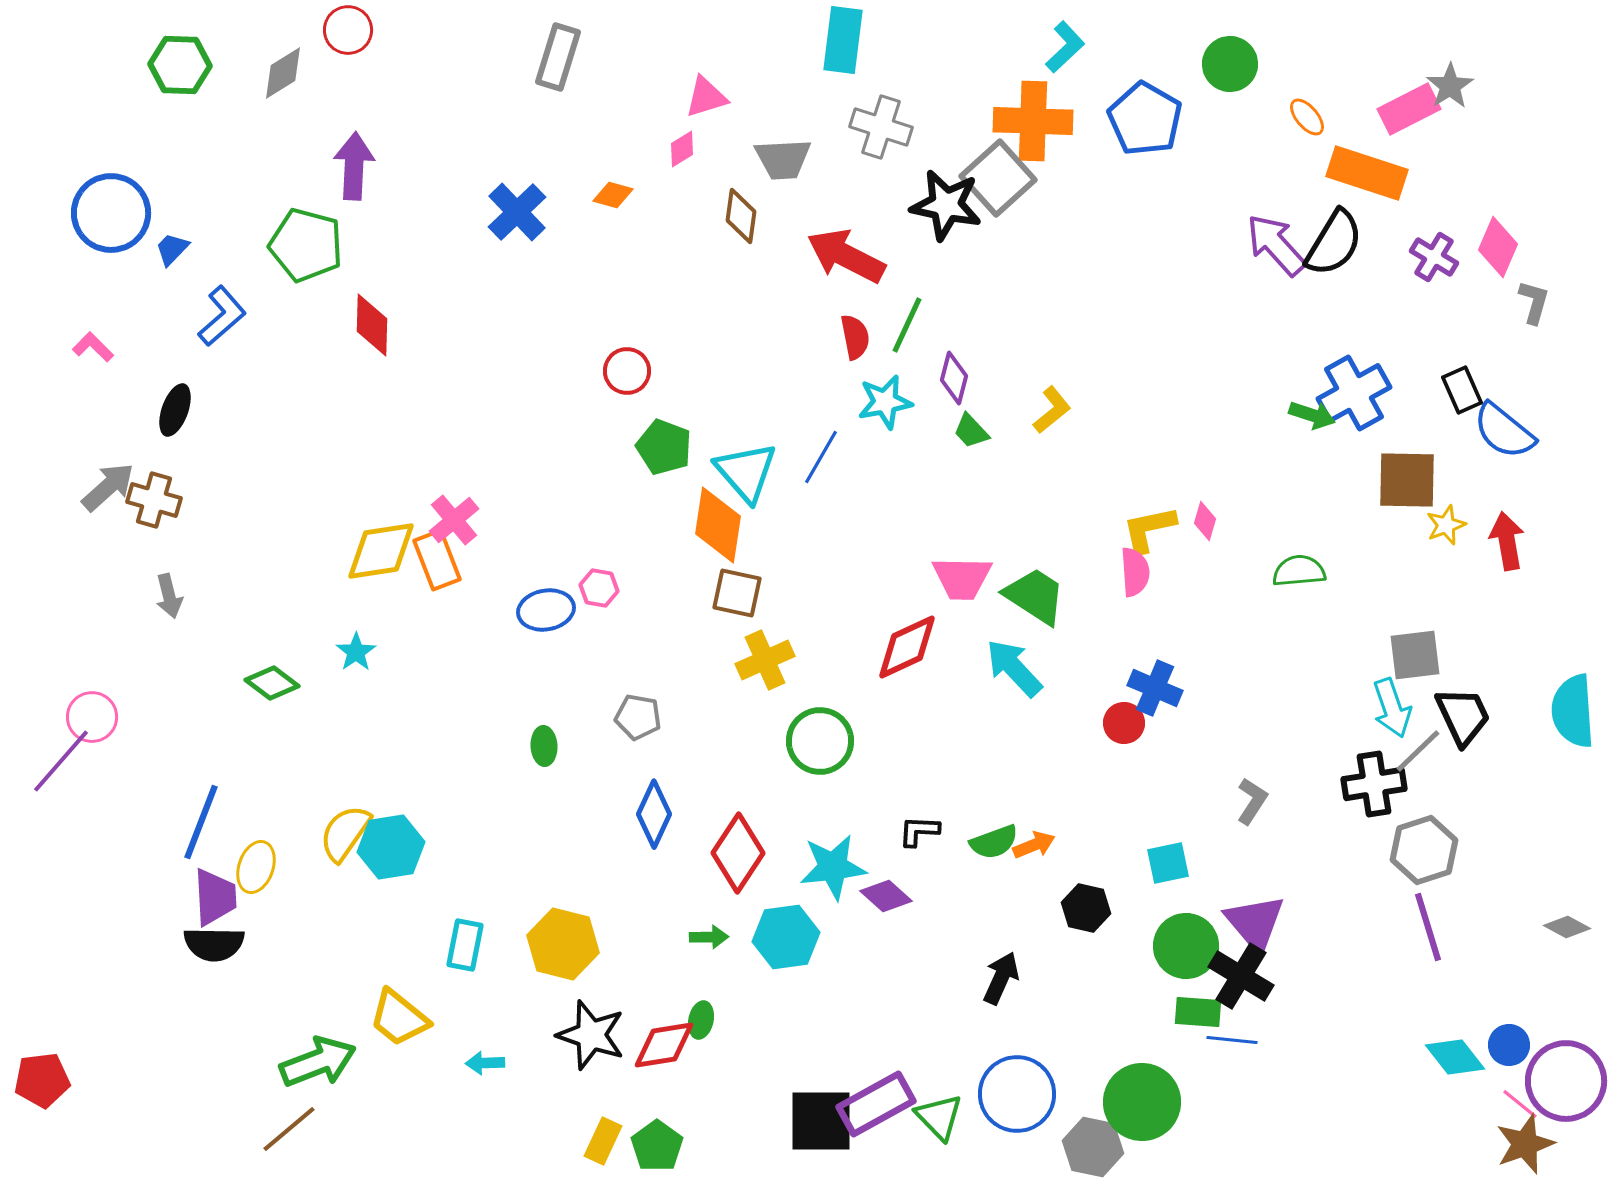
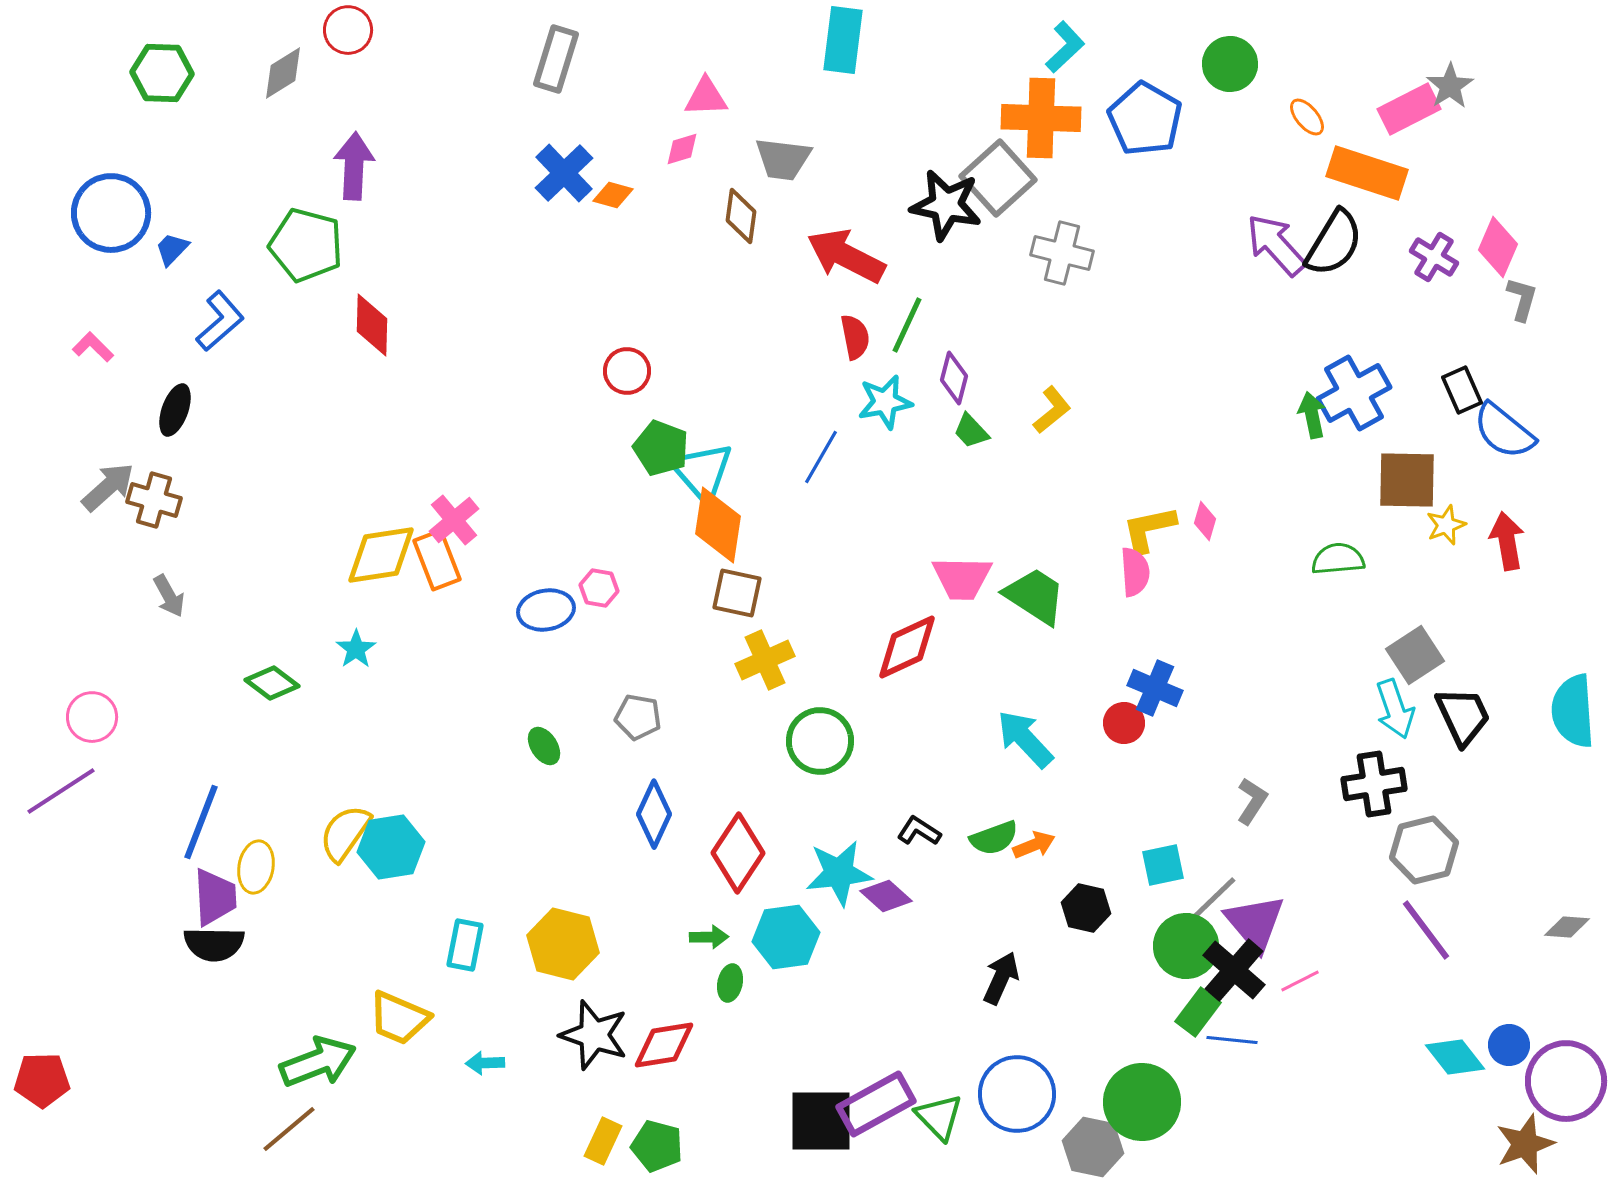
gray rectangle at (558, 57): moved 2 px left, 2 px down
green hexagon at (180, 65): moved 18 px left, 8 px down
pink triangle at (706, 97): rotated 15 degrees clockwise
orange cross at (1033, 121): moved 8 px right, 3 px up
gray cross at (881, 127): moved 181 px right, 126 px down; rotated 4 degrees counterclockwise
pink diamond at (682, 149): rotated 15 degrees clockwise
gray trapezoid at (783, 159): rotated 10 degrees clockwise
blue cross at (517, 212): moved 47 px right, 39 px up
gray L-shape at (1534, 302): moved 12 px left, 3 px up
blue L-shape at (222, 316): moved 2 px left, 5 px down
green arrow at (1312, 415): rotated 120 degrees counterclockwise
green pentagon at (664, 447): moved 3 px left, 1 px down
cyan triangle at (746, 472): moved 44 px left
yellow diamond at (381, 551): moved 4 px down
green semicircle at (1299, 571): moved 39 px right, 12 px up
gray arrow at (169, 596): rotated 15 degrees counterclockwise
cyan star at (356, 652): moved 3 px up
gray square at (1415, 655): rotated 26 degrees counterclockwise
cyan arrow at (1014, 668): moved 11 px right, 71 px down
cyan arrow at (1392, 708): moved 3 px right, 1 px down
green ellipse at (544, 746): rotated 30 degrees counterclockwise
gray line at (1418, 751): moved 204 px left, 147 px down
purple line at (61, 761): moved 30 px down; rotated 16 degrees clockwise
black L-shape at (919, 831): rotated 30 degrees clockwise
green semicircle at (994, 842): moved 4 px up
gray hexagon at (1424, 850): rotated 4 degrees clockwise
cyan square at (1168, 863): moved 5 px left, 2 px down
yellow ellipse at (256, 867): rotated 9 degrees counterclockwise
cyan star at (833, 867): moved 6 px right, 6 px down
purple line at (1428, 927): moved 2 px left, 3 px down; rotated 20 degrees counterclockwise
gray diamond at (1567, 927): rotated 24 degrees counterclockwise
black cross at (1241, 976): moved 7 px left, 6 px up; rotated 10 degrees clockwise
green rectangle at (1198, 1012): rotated 57 degrees counterclockwise
yellow trapezoid at (399, 1018): rotated 16 degrees counterclockwise
green ellipse at (701, 1020): moved 29 px right, 37 px up
black star at (591, 1035): moved 3 px right
red pentagon at (42, 1080): rotated 6 degrees clockwise
pink line at (1520, 1104): moved 220 px left, 123 px up; rotated 66 degrees counterclockwise
green pentagon at (657, 1146): rotated 21 degrees counterclockwise
